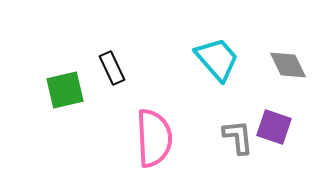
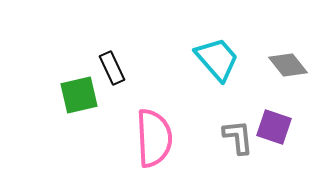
gray diamond: rotated 12 degrees counterclockwise
green square: moved 14 px right, 5 px down
